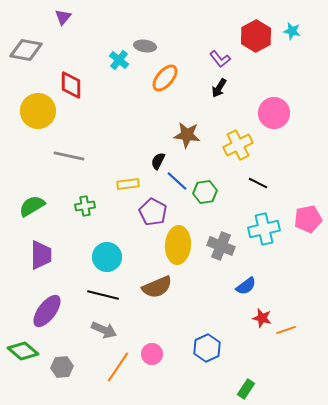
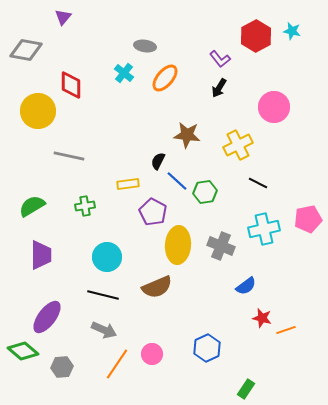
cyan cross at (119, 60): moved 5 px right, 13 px down
pink circle at (274, 113): moved 6 px up
purple ellipse at (47, 311): moved 6 px down
orange line at (118, 367): moved 1 px left, 3 px up
